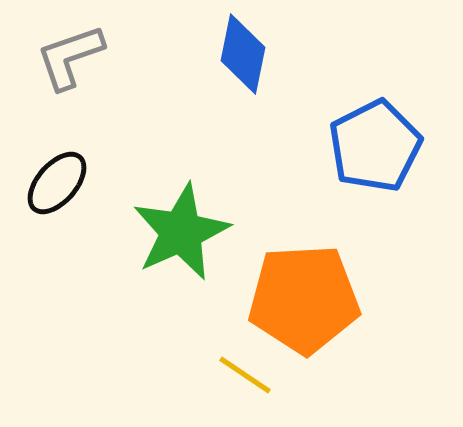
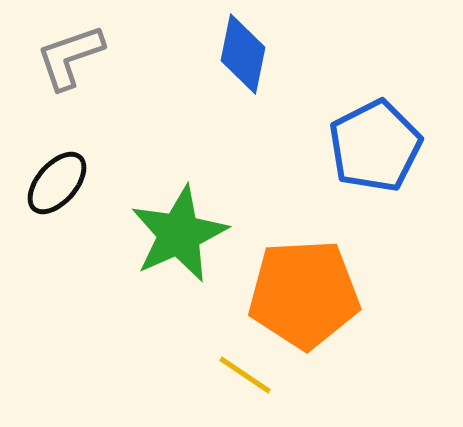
green star: moved 2 px left, 2 px down
orange pentagon: moved 5 px up
